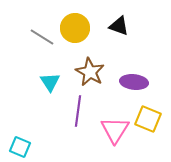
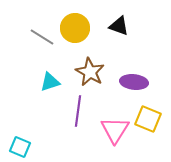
cyan triangle: rotated 45 degrees clockwise
